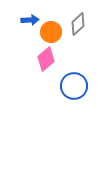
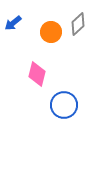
blue arrow: moved 17 px left, 3 px down; rotated 144 degrees clockwise
pink diamond: moved 9 px left, 15 px down; rotated 35 degrees counterclockwise
blue circle: moved 10 px left, 19 px down
